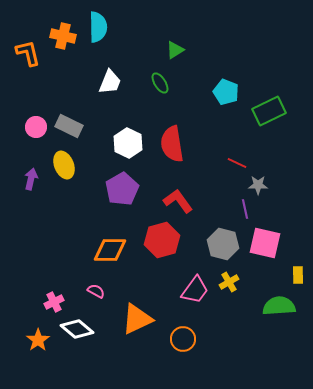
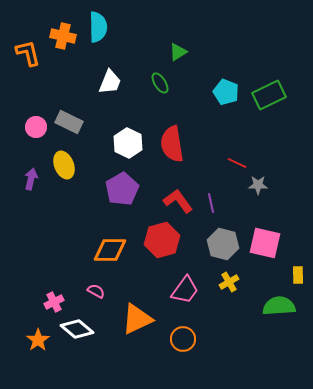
green triangle: moved 3 px right, 2 px down
green rectangle: moved 16 px up
gray rectangle: moved 4 px up
purple line: moved 34 px left, 6 px up
pink trapezoid: moved 10 px left
